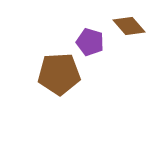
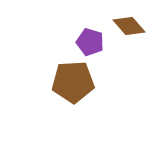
brown pentagon: moved 14 px right, 8 px down
